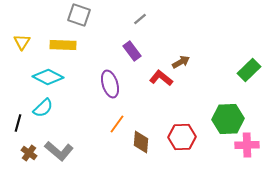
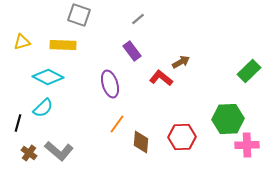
gray line: moved 2 px left
yellow triangle: rotated 42 degrees clockwise
green rectangle: moved 1 px down
